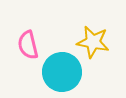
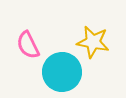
pink semicircle: rotated 12 degrees counterclockwise
